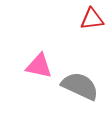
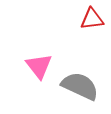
pink triangle: rotated 40 degrees clockwise
